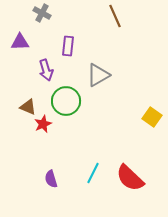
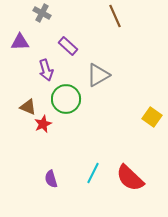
purple rectangle: rotated 54 degrees counterclockwise
green circle: moved 2 px up
